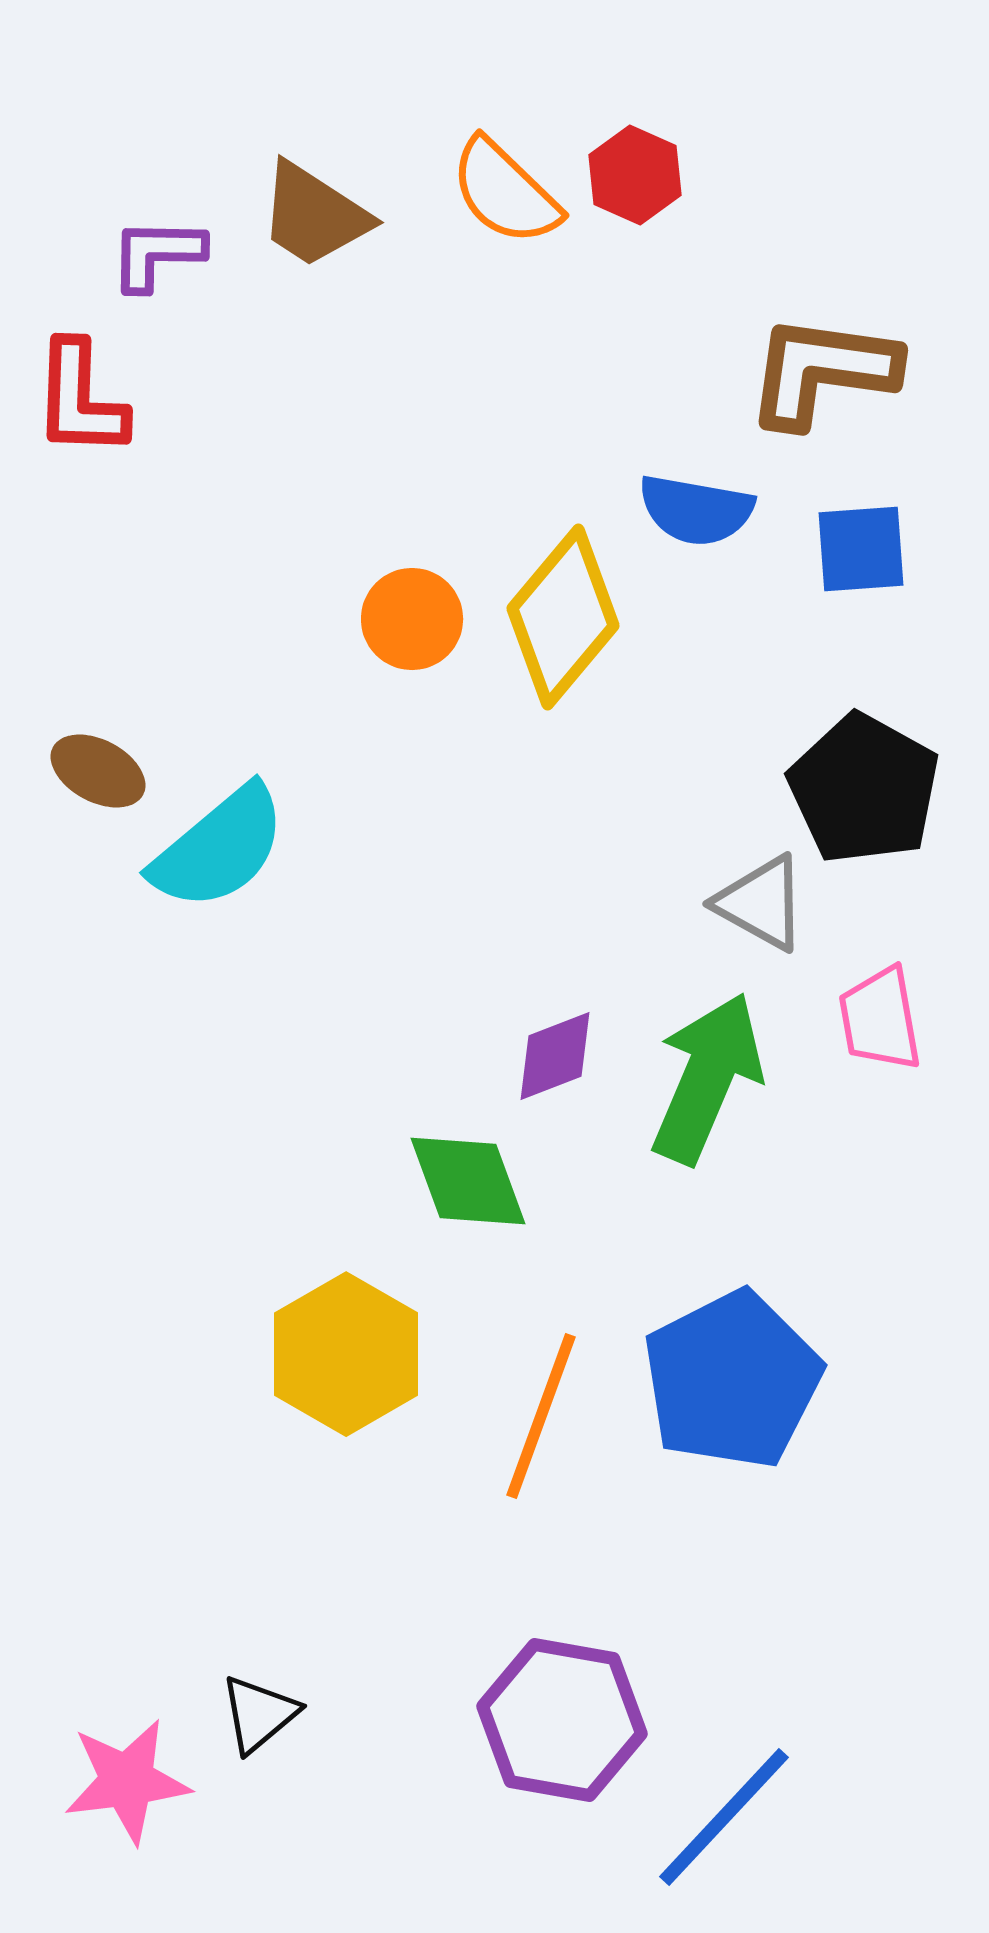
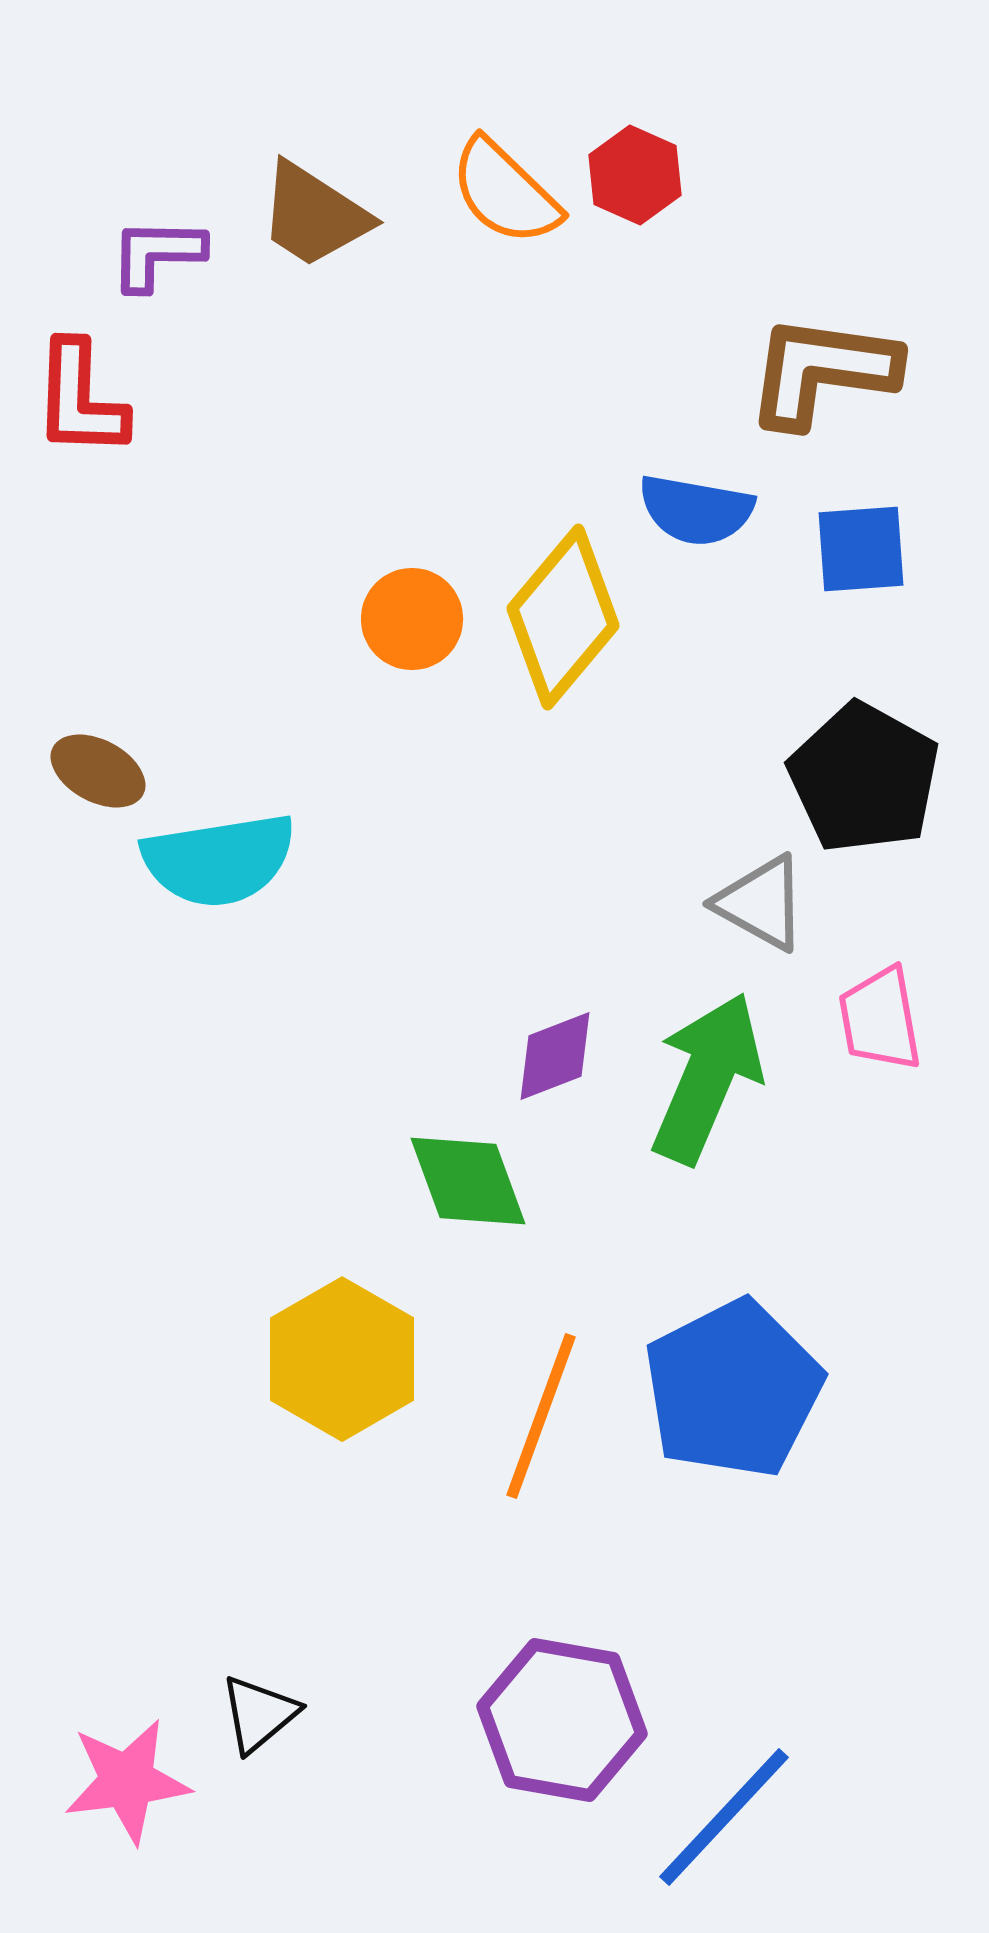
black pentagon: moved 11 px up
cyan semicircle: moved 12 px down; rotated 31 degrees clockwise
yellow hexagon: moved 4 px left, 5 px down
blue pentagon: moved 1 px right, 9 px down
